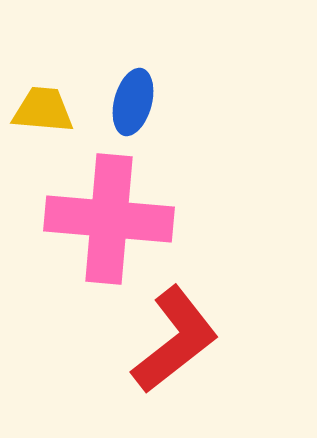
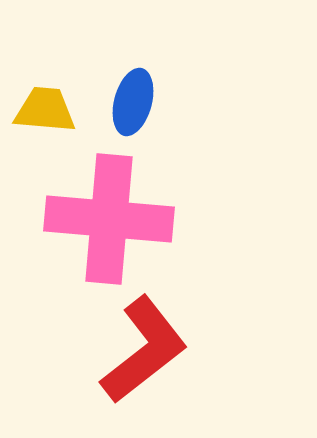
yellow trapezoid: moved 2 px right
red L-shape: moved 31 px left, 10 px down
